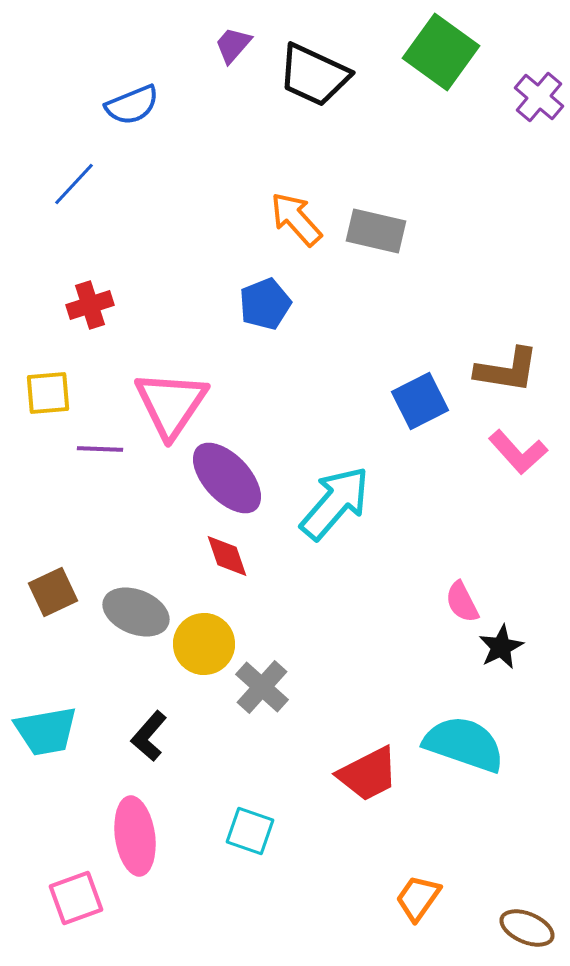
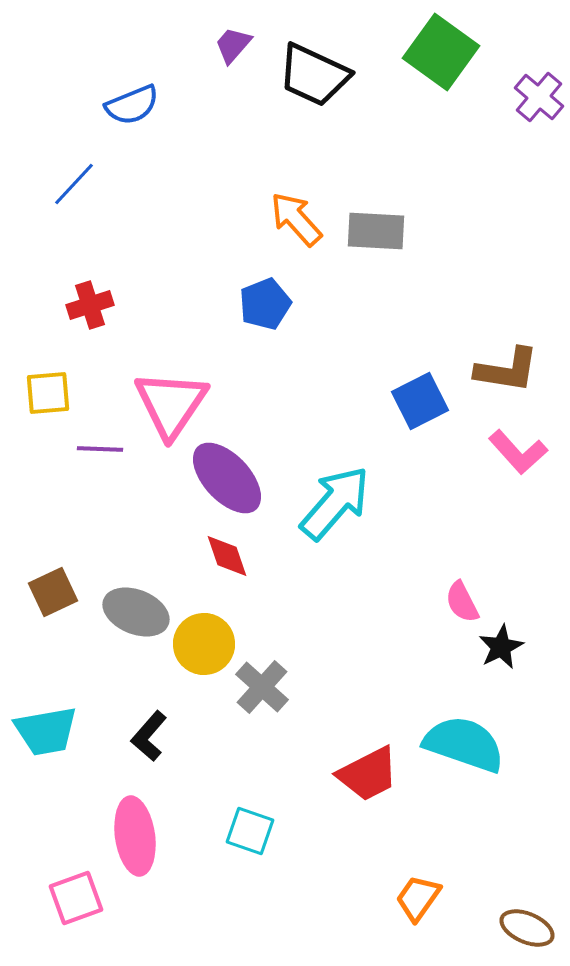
gray rectangle: rotated 10 degrees counterclockwise
